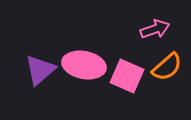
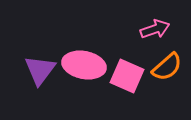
purple triangle: rotated 12 degrees counterclockwise
